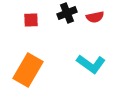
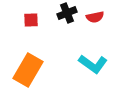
cyan L-shape: moved 2 px right
